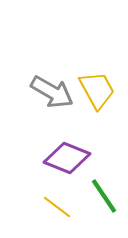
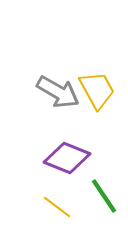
gray arrow: moved 6 px right
